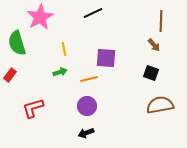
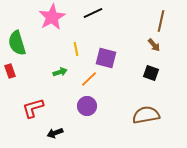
pink star: moved 12 px right
brown line: rotated 10 degrees clockwise
yellow line: moved 12 px right
purple square: rotated 10 degrees clockwise
red rectangle: moved 4 px up; rotated 56 degrees counterclockwise
orange line: rotated 30 degrees counterclockwise
brown semicircle: moved 14 px left, 10 px down
black arrow: moved 31 px left
